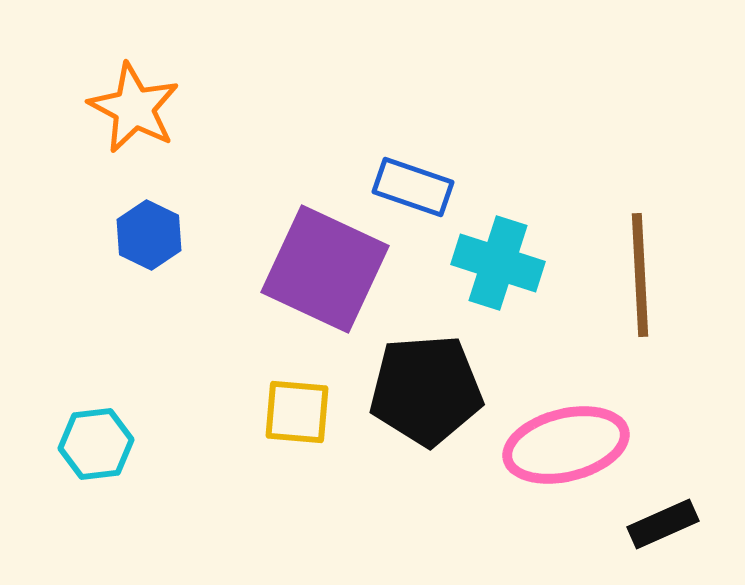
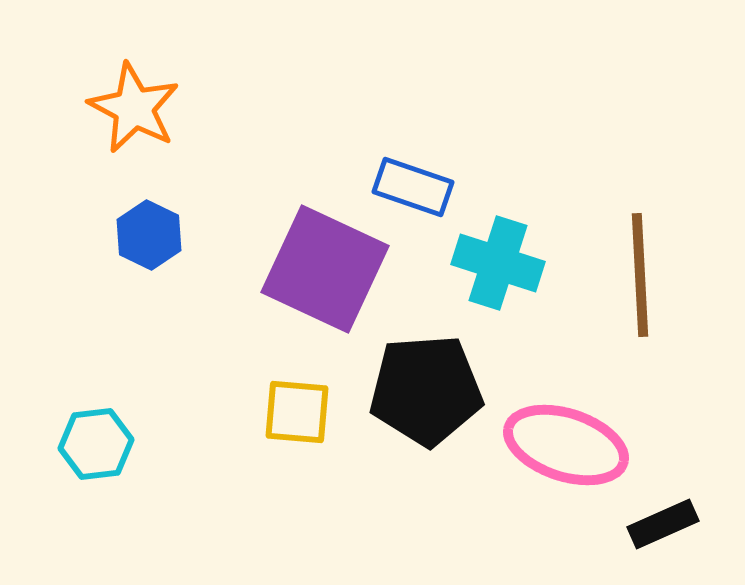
pink ellipse: rotated 32 degrees clockwise
